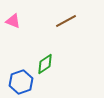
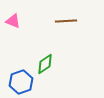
brown line: rotated 25 degrees clockwise
